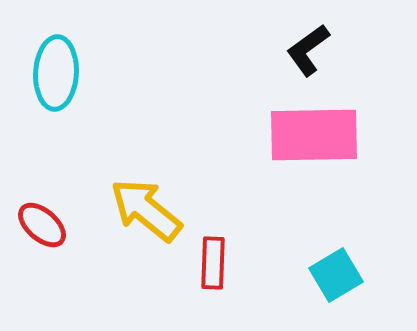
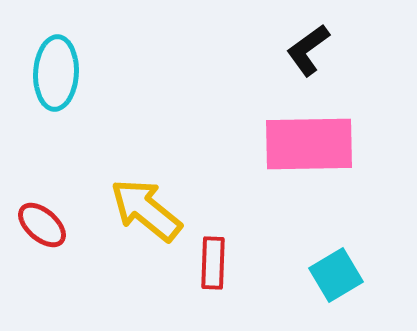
pink rectangle: moved 5 px left, 9 px down
